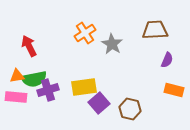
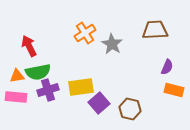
purple semicircle: moved 7 px down
green semicircle: moved 4 px right, 7 px up
yellow rectangle: moved 3 px left
